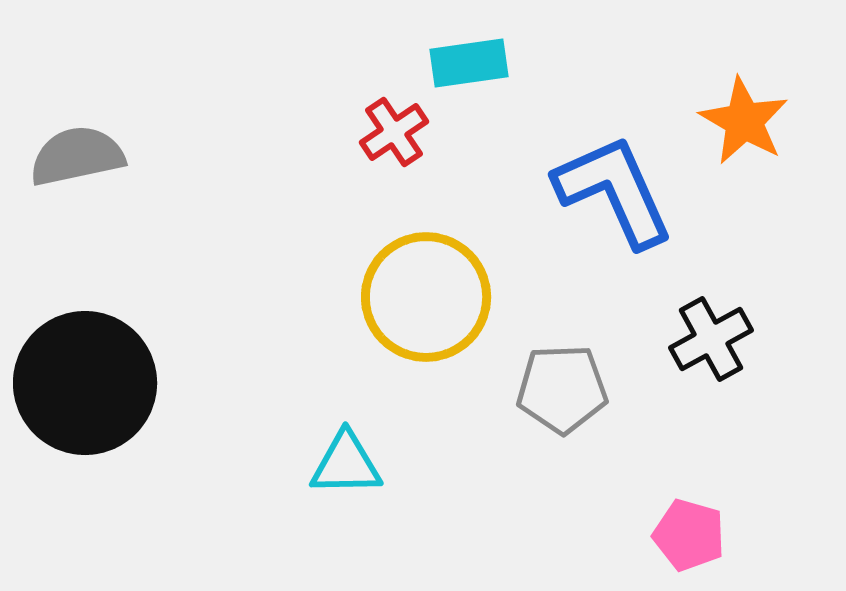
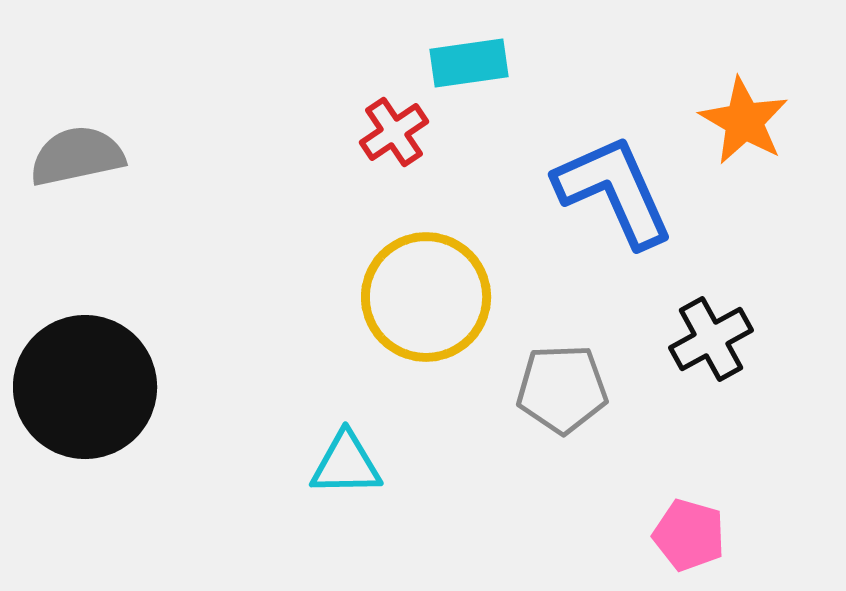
black circle: moved 4 px down
